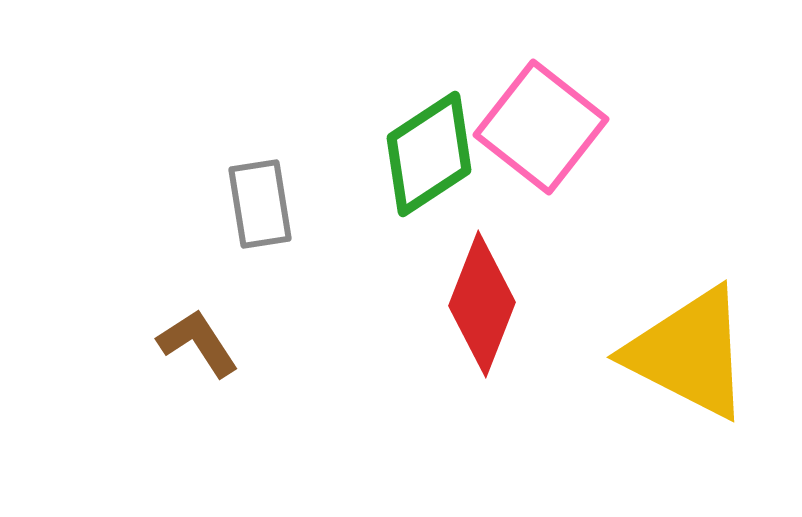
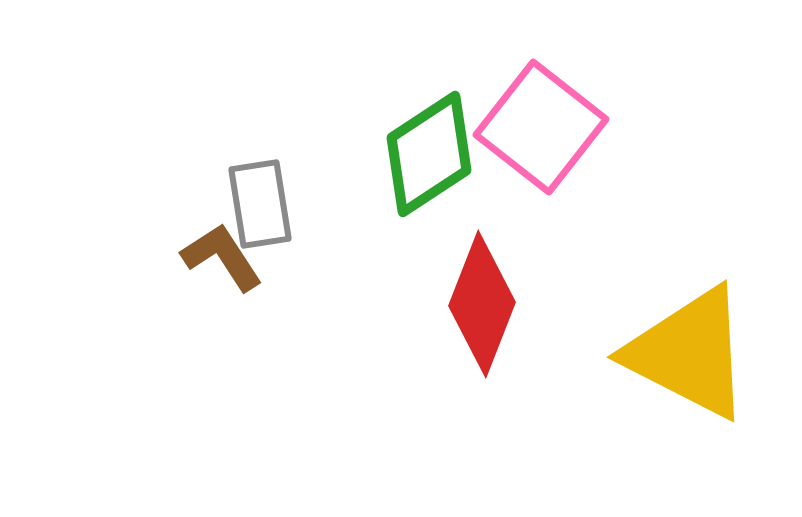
brown L-shape: moved 24 px right, 86 px up
